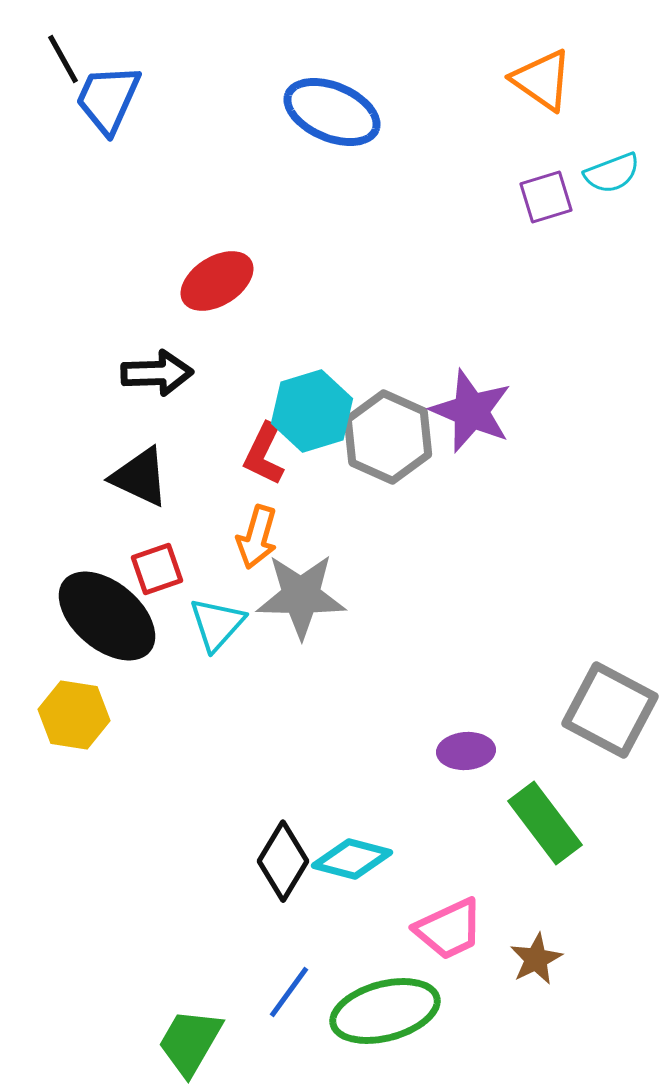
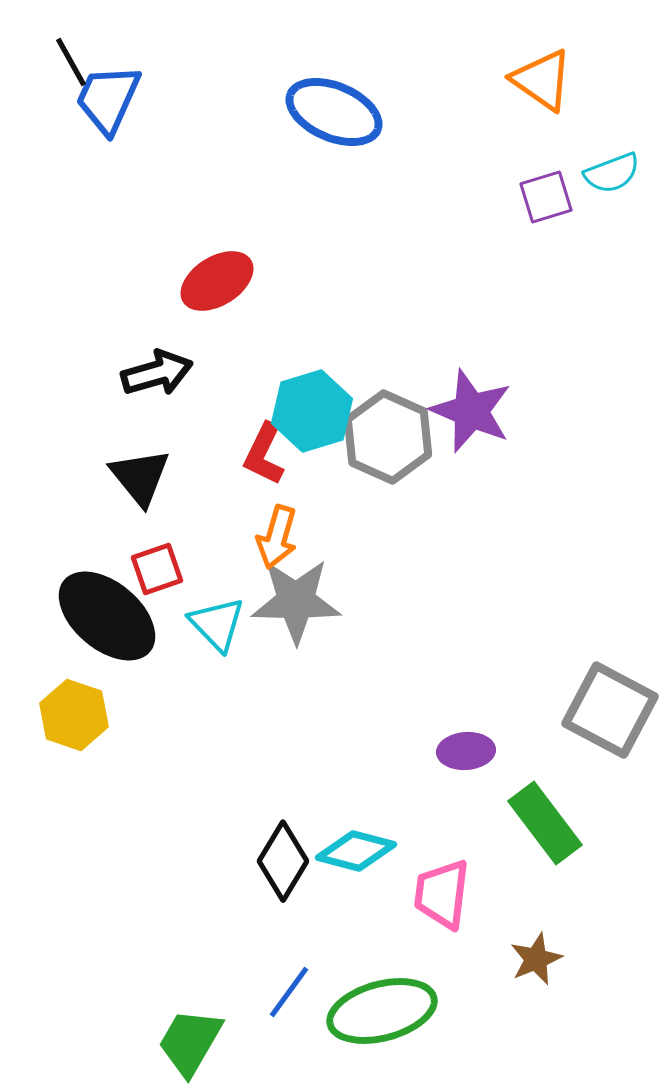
black line: moved 8 px right, 3 px down
blue ellipse: moved 2 px right
black arrow: rotated 14 degrees counterclockwise
black triangle: rotated 26 degrees clockwise
orange arrow: moved 20 px right
gray star: moved 5 px left, 5 px down
cyan triangle: rotated 26 degrees counterclockwise
yellow hexagon: rotated 10 degrees clockwise
cyan diamond: moved 4 px right, 8 px up
pink trapezoid: moved 7 px left, 35 px up; rotated 122 degrees clockwise
brown star: rotated 4 degrees clockwise
green ellipse: moved 3 px left
